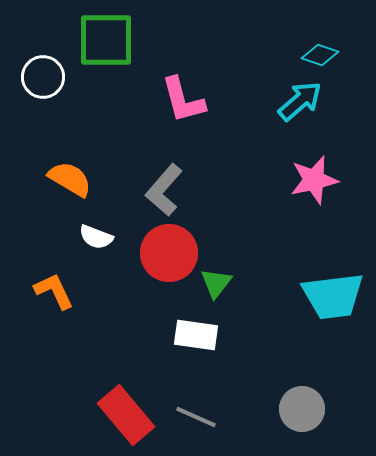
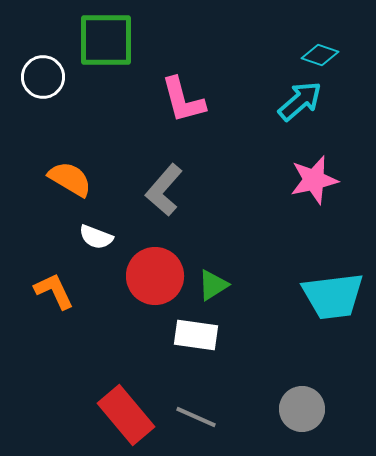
red circle: moved 14 px left, 23 px down
green triangle: moved 3 px left, 2 px down; rotated 20 degrees clockwise
